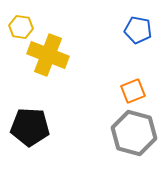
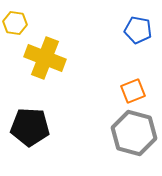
yellow hexagon: moved 6 px left, 4 px up
yellow cross: moved 3 px left, 3 px down
